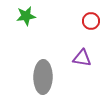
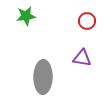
red circle: moved 4 px left
